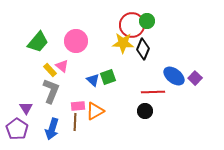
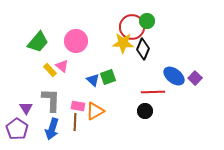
red circle: moved 2 px down
gray L-shape: moved 9 px down; rotated 20 degrees counterclockwise
pink rectangle: rotated 16 degrees clockwise
